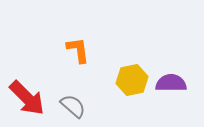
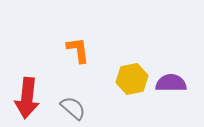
yellow hexagon: moved 1 px up
red arrow: rotated 51 degrees clockwise
gray semicircle: moved 2 px down
